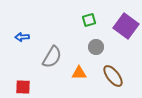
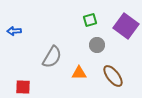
green square: moved 1 px right
blue arrow: moved 8 px left, 6 px up
gray circle: moved 1 px right, 2 px up
